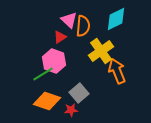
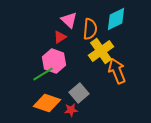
orange semicircle: moved 7 px right, 3 px down
orange diamond: moved 2 px down
